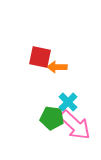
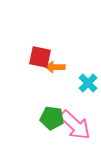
orange arrow: moved 2 px left
cyan cross: moved 20 px right, 19 px up
